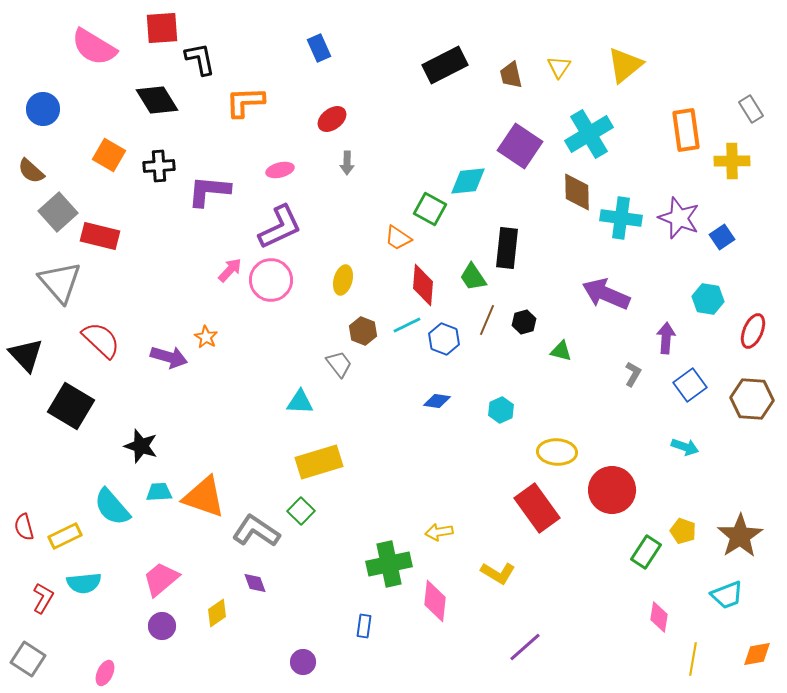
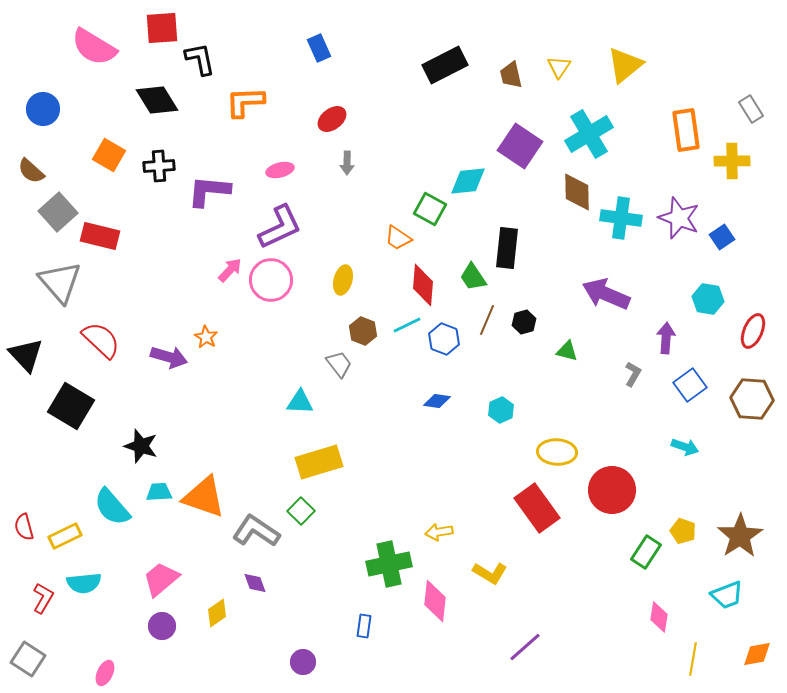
green triangle at (561, 351): moved 6 px right
yellow L-shape at (498, 573): moved 8 px left
